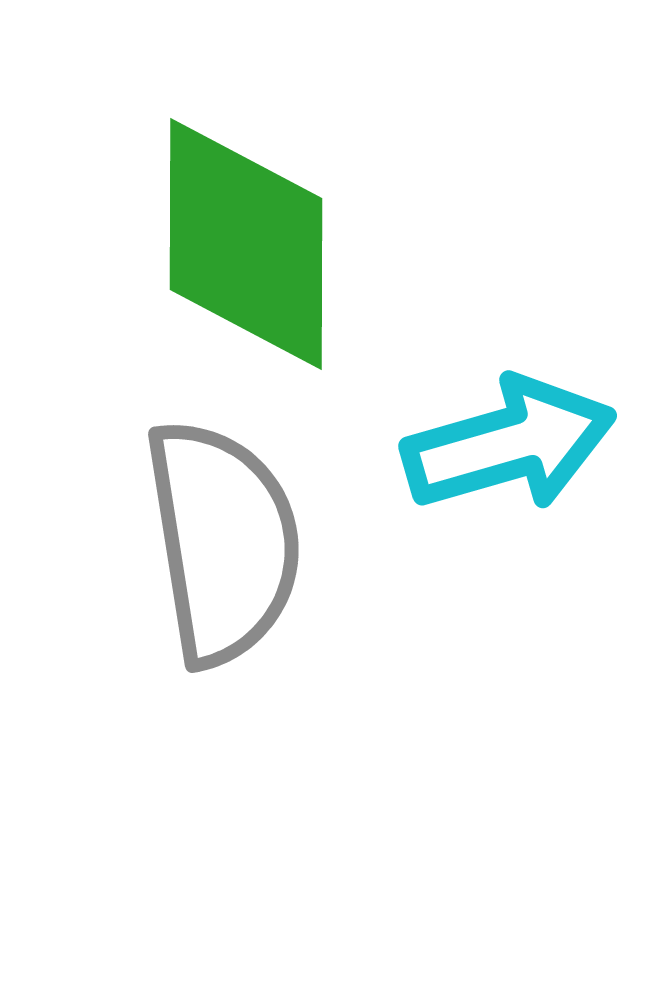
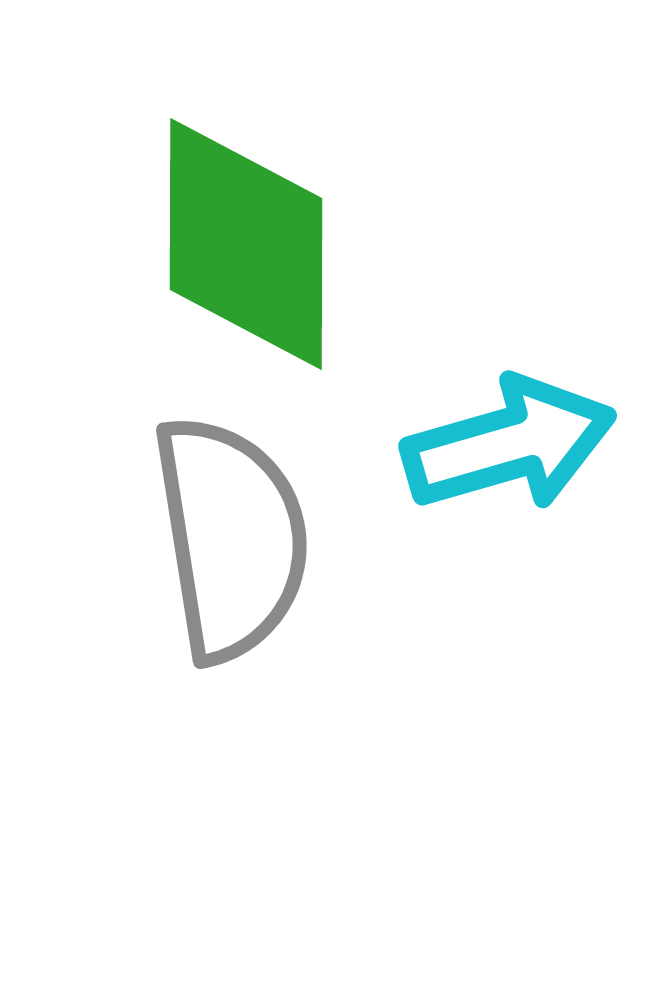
gray semicircle: moved 8 px right, 4 px up
